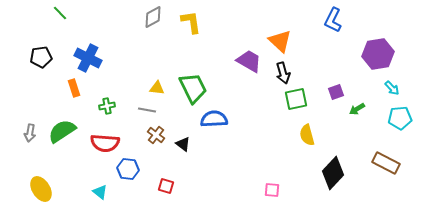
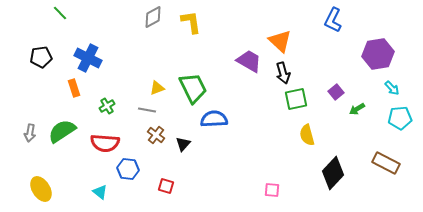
yellow triangle: rotated 28 degrees counterclockwise
purple square: rotated 21 degrees counterclockwise
green cross: rotated 21 degrees counterclockwise
black triangle: rotated 35 degrees clockwise
